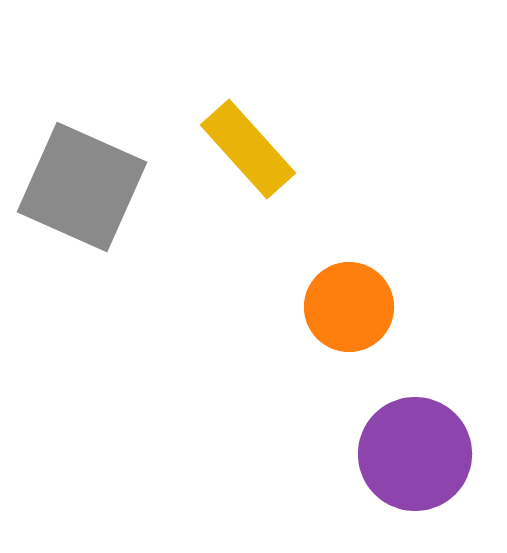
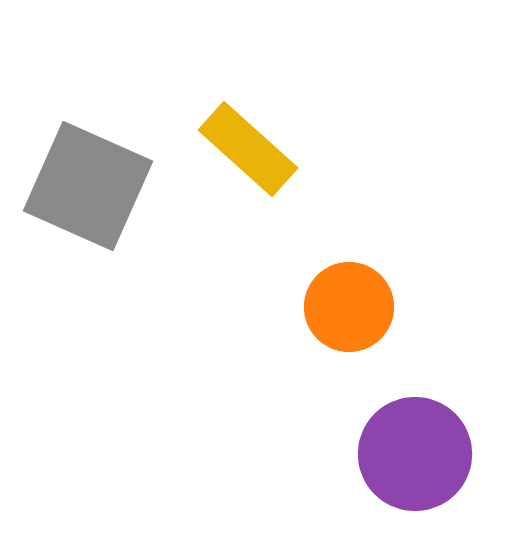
yellow rectangle: rotated 6 degrees counterclockwise
gray square: moved 6 px right, 1 px up
